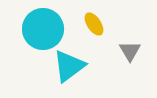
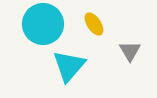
cyan circle: moved 5 px up
cyan triangle: rotated 12 degrees counterclockwise
